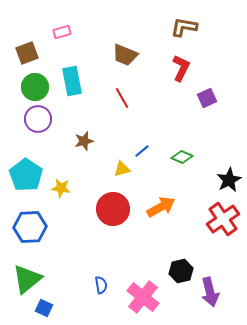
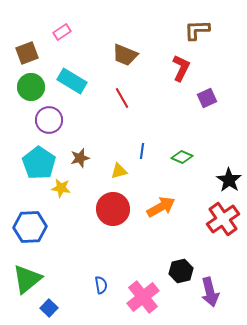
brown L-shape: moved 13 px right, 3 px down; rotated 12 degrees counterclockwise
pink rectangle: rotated 18 degrees counterclockwise
cyan rectangle: rotated 48 degrees counterclockwise
green circle: moved 4 px left
purple circle: moved 11 px right, 1 px down
brown star: moved 4 px left, 17 px down
blue line: rotated 42 degrees counterclockwise
yellow triangle: moved 3 px left, 2 px down
cyan pentagon: moved 13 px right, 12 px up
black star: rotated 10 degrees counterclockwise
pink cross: rotated 12 degrees clockwise
blue square: moved 5 px right; rotated 18 degrees clockwise
